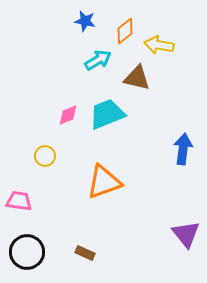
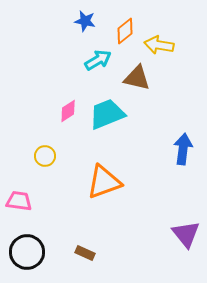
pink diamond: moved 4 px up; rotated 10 degrees counterclockwise
